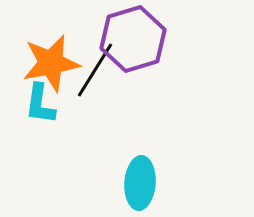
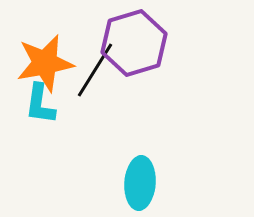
purple hexagon: moved 1 px right, 4 px down
orange star: moved 6 px left
